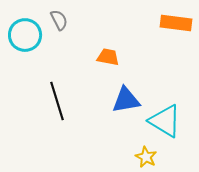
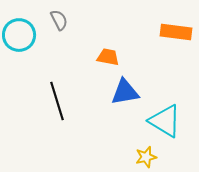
orange rectangle: moved 9 px down
cyan circle: moved 6 px left
blue triangle: moved 1 px left, 8 px up
yellow star: rotated 30 degrees clockwise
